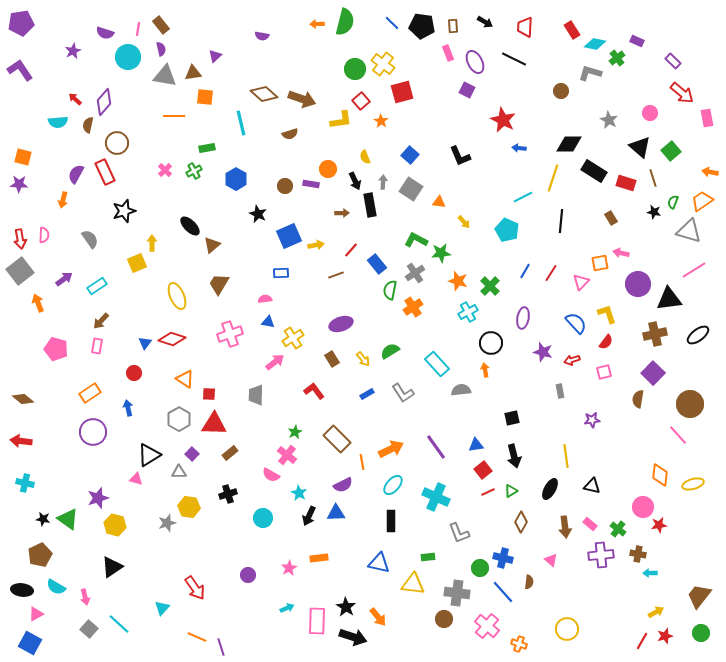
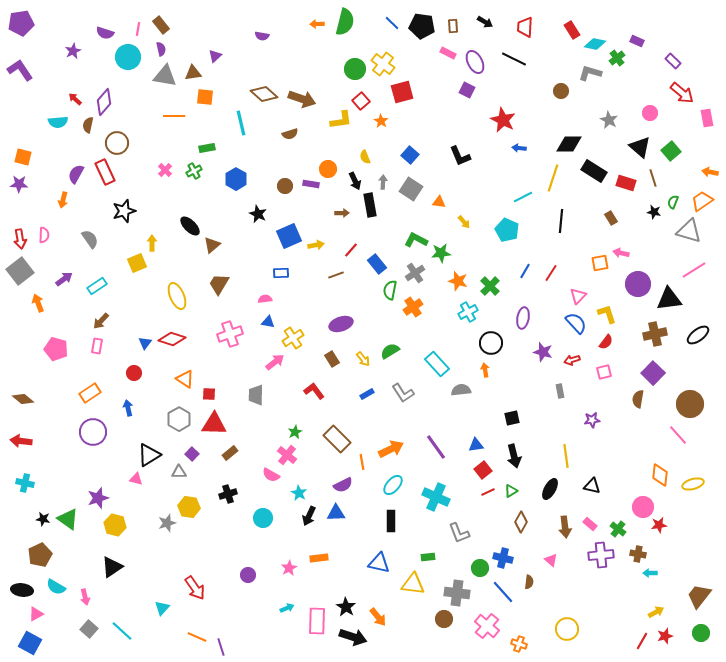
pink rectangle at (448, 53): rotated 42 degrees counterclockwise
pink triangle at (581, 282): moved 3 px left, 14 px down
cyan line at (119, 624): moved 3 px right, 7 px down
